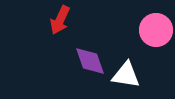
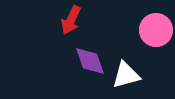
red arrow: moved 11 px right
white triangle: rotated 24 degrees counterclockwise
